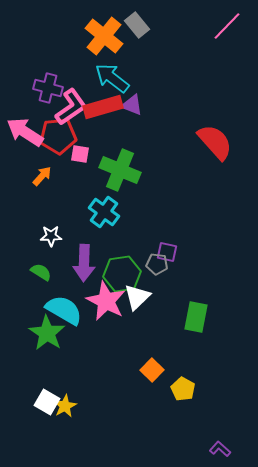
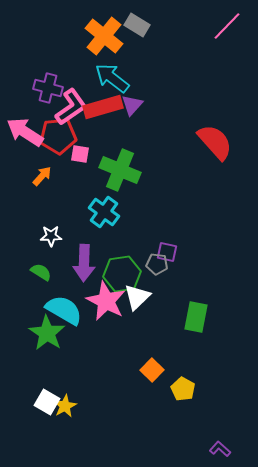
gray rectangle: rotated 20 degrees counterclockwise
purple triangle: rotated 50 degrees clockwise
